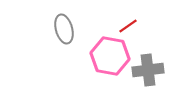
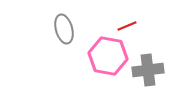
red line: moved 1 px left; rotated 12 degrees clockwise
pink hexagon: moved 2 px left
